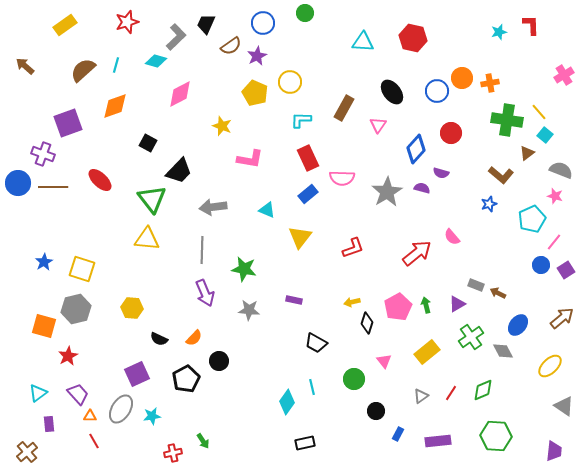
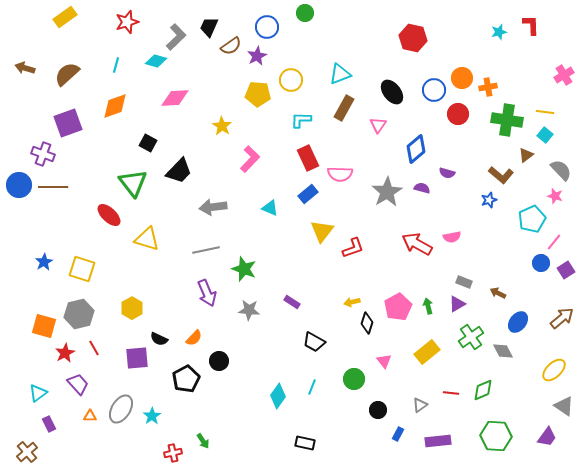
blue circle at (263, 23): moved 4 px right, 4 px down
black trapezoid at (206, 24): moved 3 px right, 3 px down
yellow rectangle at (65, 25): moved 8 px up
cyan triangle at (363, 42): moved 23 px left, 32 px down; rotated 25 degrees counterclockwise
brown arrow at (25, 66): moved 2 px down; rotated 24 degrees counterclockwise
brown semicircle at (83, 70): moved 16 px left, 4 px down
yellow circle at (290, 82): moved 1 px right, 2 px up
orange cross at (490, 83): moved 2 px left, 4 px down
blue circle at (437, 91): moved 3 px left, 1 px up
yellow pentagon at (255, 93): moved 3 px right, 1 px down; rotated 20 degrees counterclockwise
pink diamond at (180, 94): moved 5 px left, 4 px down; rotated 24 degrees clockwise
yellow line at (539, 112): moved 6 px right; rotated 42 degrees counterclockwise
yellow star at (222, 126): rotated 12 degrees clockwise
red circle at (451, 133): moved 7 px right, 19 px up
blue diamond at (416, 149): rotated 8 degrees clockwise
brown triangle at (527, 153): moved 1 px left, 2 px down
pink L-shape at (250, 159): rotated 56 degrees counterclockwise
gray semicircle at (561, 170): rotated 25 degrees clockwise
purple semicircle at (441, 173): moved 6 px right
pink semicircle at (342, 178): moved 2 px left, 4 px up
red ellipse at (100, 180): moved 9 px right, 35 px down
blue circle at (18, 183): moved 1 px right, 2 px down
green triangle at (152, 199): moved 19 px left, 16 px up
blue star at (489, 204): moved 4 px up
cyan triangle at (267, 210): moved 3 px right, 2 px up
yellow triangle at (300, 237): moved 22 px right, 6 px up
pink semicircle at (452, 237): rotated 60 degrees counterclockwise
yellow triangle at (147, 239): rotated 12 degrees clockwise
gray line at (202, 250): moved 4 px right; rotated 76 degrees clockwise
red arrow at (417, 253): moved 9 px up; rotated 112 degrees counterclockwise
blue circle at (541, 265): moved 2 px up
green star at (244, 269): rotated 10 degrees clockwise
gray rectangle at (476, 285): moved 12 px left, 3 px up
purple arrow at (205, 293): moved 2 px right
purple rectangle at (294, 300): moved 2 px left, 2 px down; rotated 21 degrees clockwise
green arrow at (426, 305): moved 2 px right, 1 px down
yellow hexagon at (132, 308): rotated 25 degrees clockwise
gray hexagon at (76, 309): moved 3 px right, 5 px down
blue ellipse at (518, 325): moved 3 px up
black trapezoid at (316, 343): moved 2 px left, 1 px up
red star at (68, 356): moved 3 px left, 3 px up
yellow ellipse at (550, 366): moved 4 px right, 4 px down
purple square at (137, 374): moved 16 px up; rotated 20 degrees clockwise
cyan line at (312, 387): rotated 35 degrees clockwise
red line at (451, 393): rotated 63 degrees clockwise
purple trapezoid at (78, 394): moved 10 px up
gray triangle at (421, 396): moved 1 px left, 9 px down
cyan diamond at (287, 402): moved 9 px left, 6 px up
black circle at (376, 411): moved 2 px right, 1 px up
cyan star at (152, 416): rotated 24 degrees counterclockwise
purple rectangle at (49, 424): rotated 21 degrees counterclockwise
red line at (94, 441): moved 93 px up
black rectangle at (305, 443): rotated 24 degrees clockwise
purple trapezoid at (554, 451): moved 7 px left, 14 px up; rotated 30 degrees clockwise
